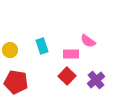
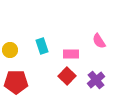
pink semicircle: moved 11 px right; rotated 21 degrees clockwise
red pentagon: rotated 10 degrees counterclockwise
